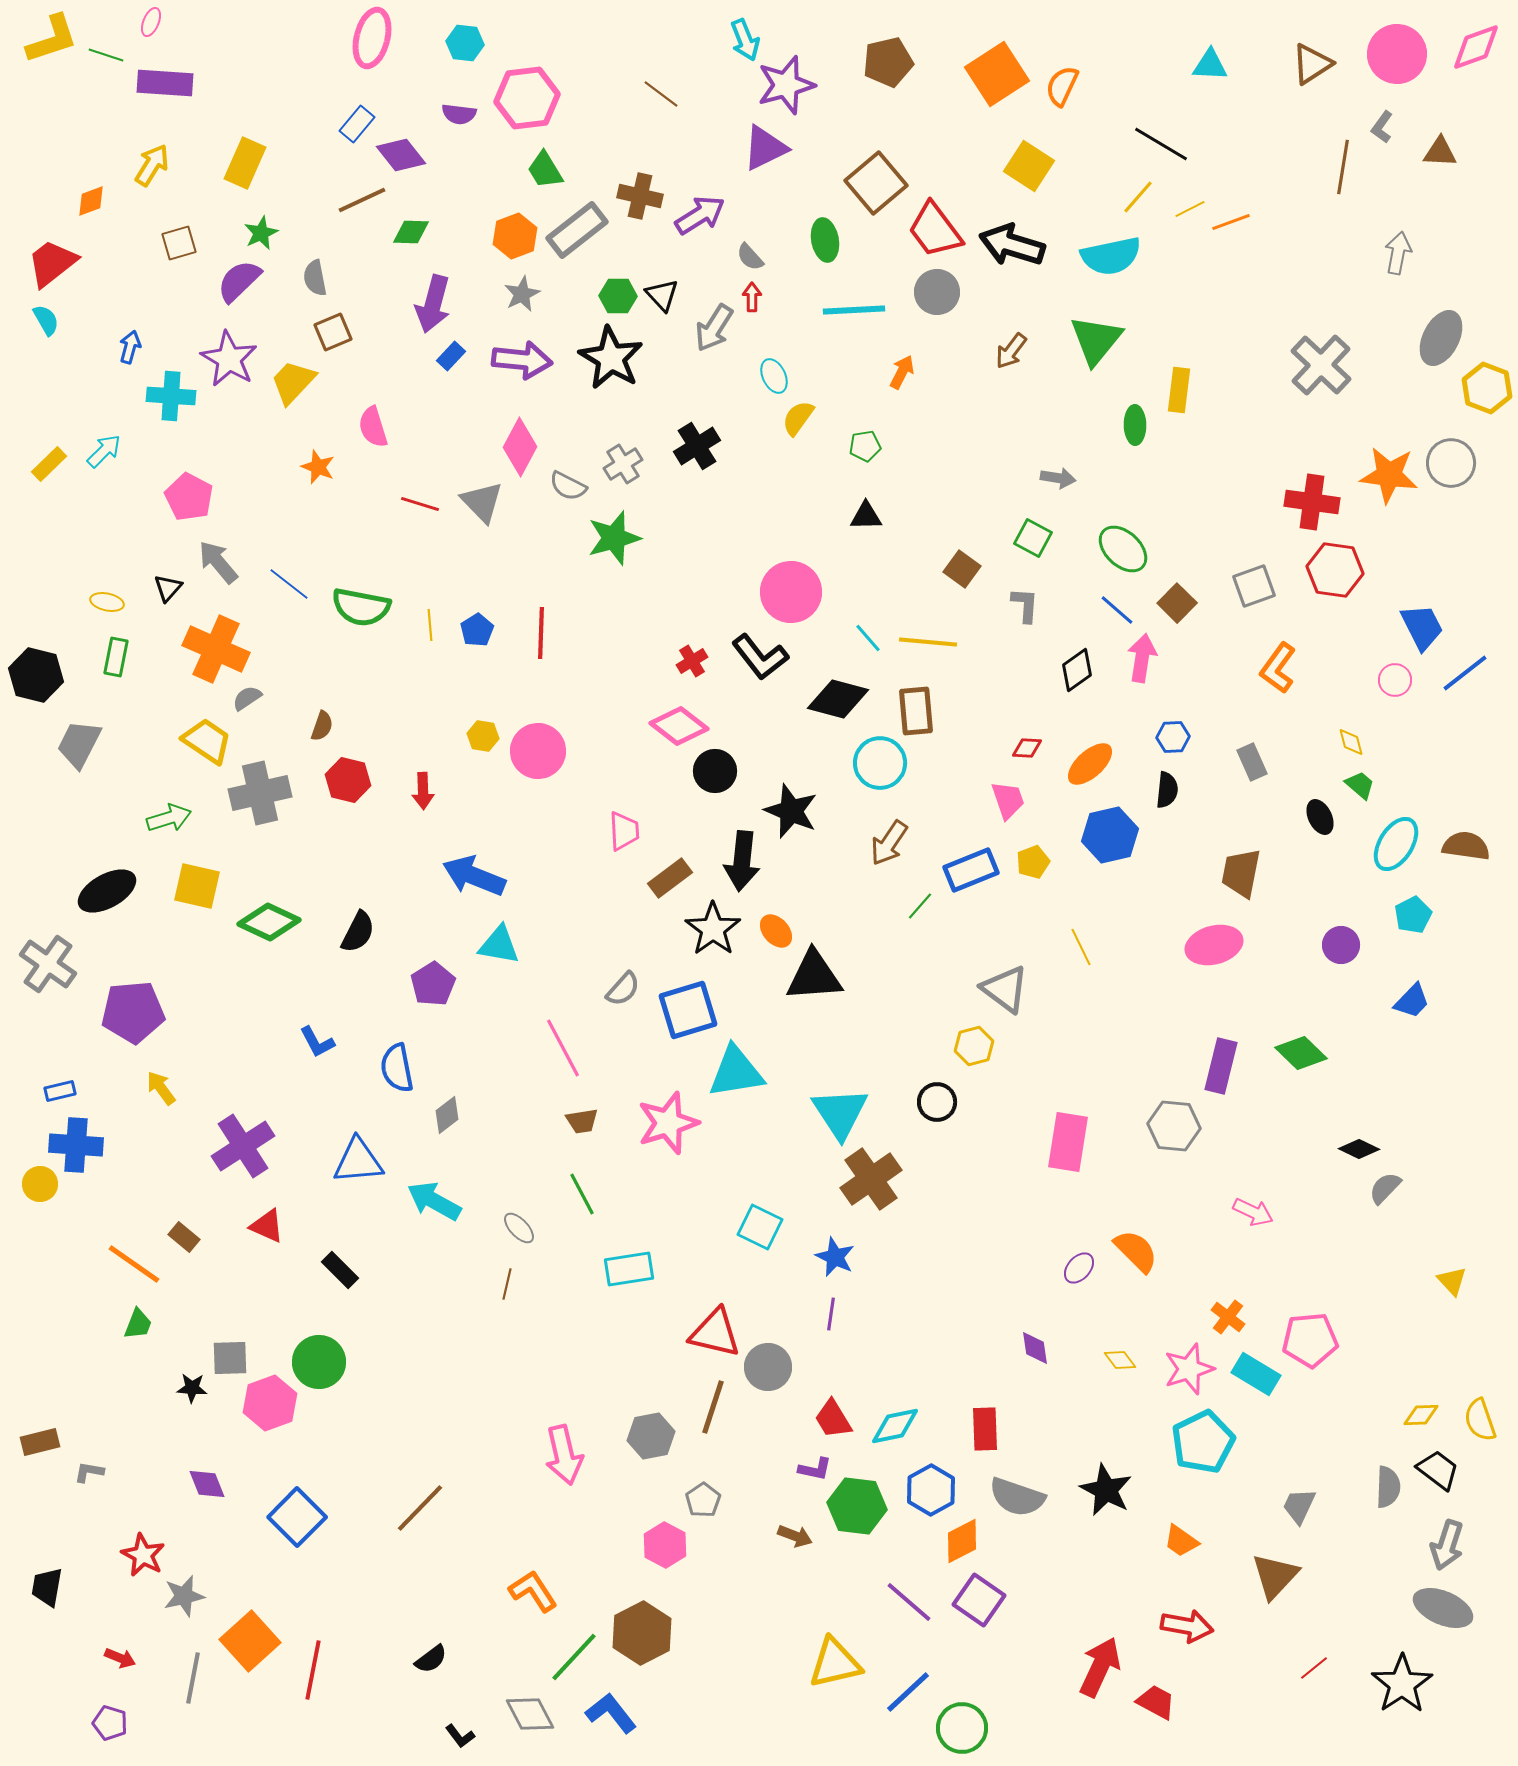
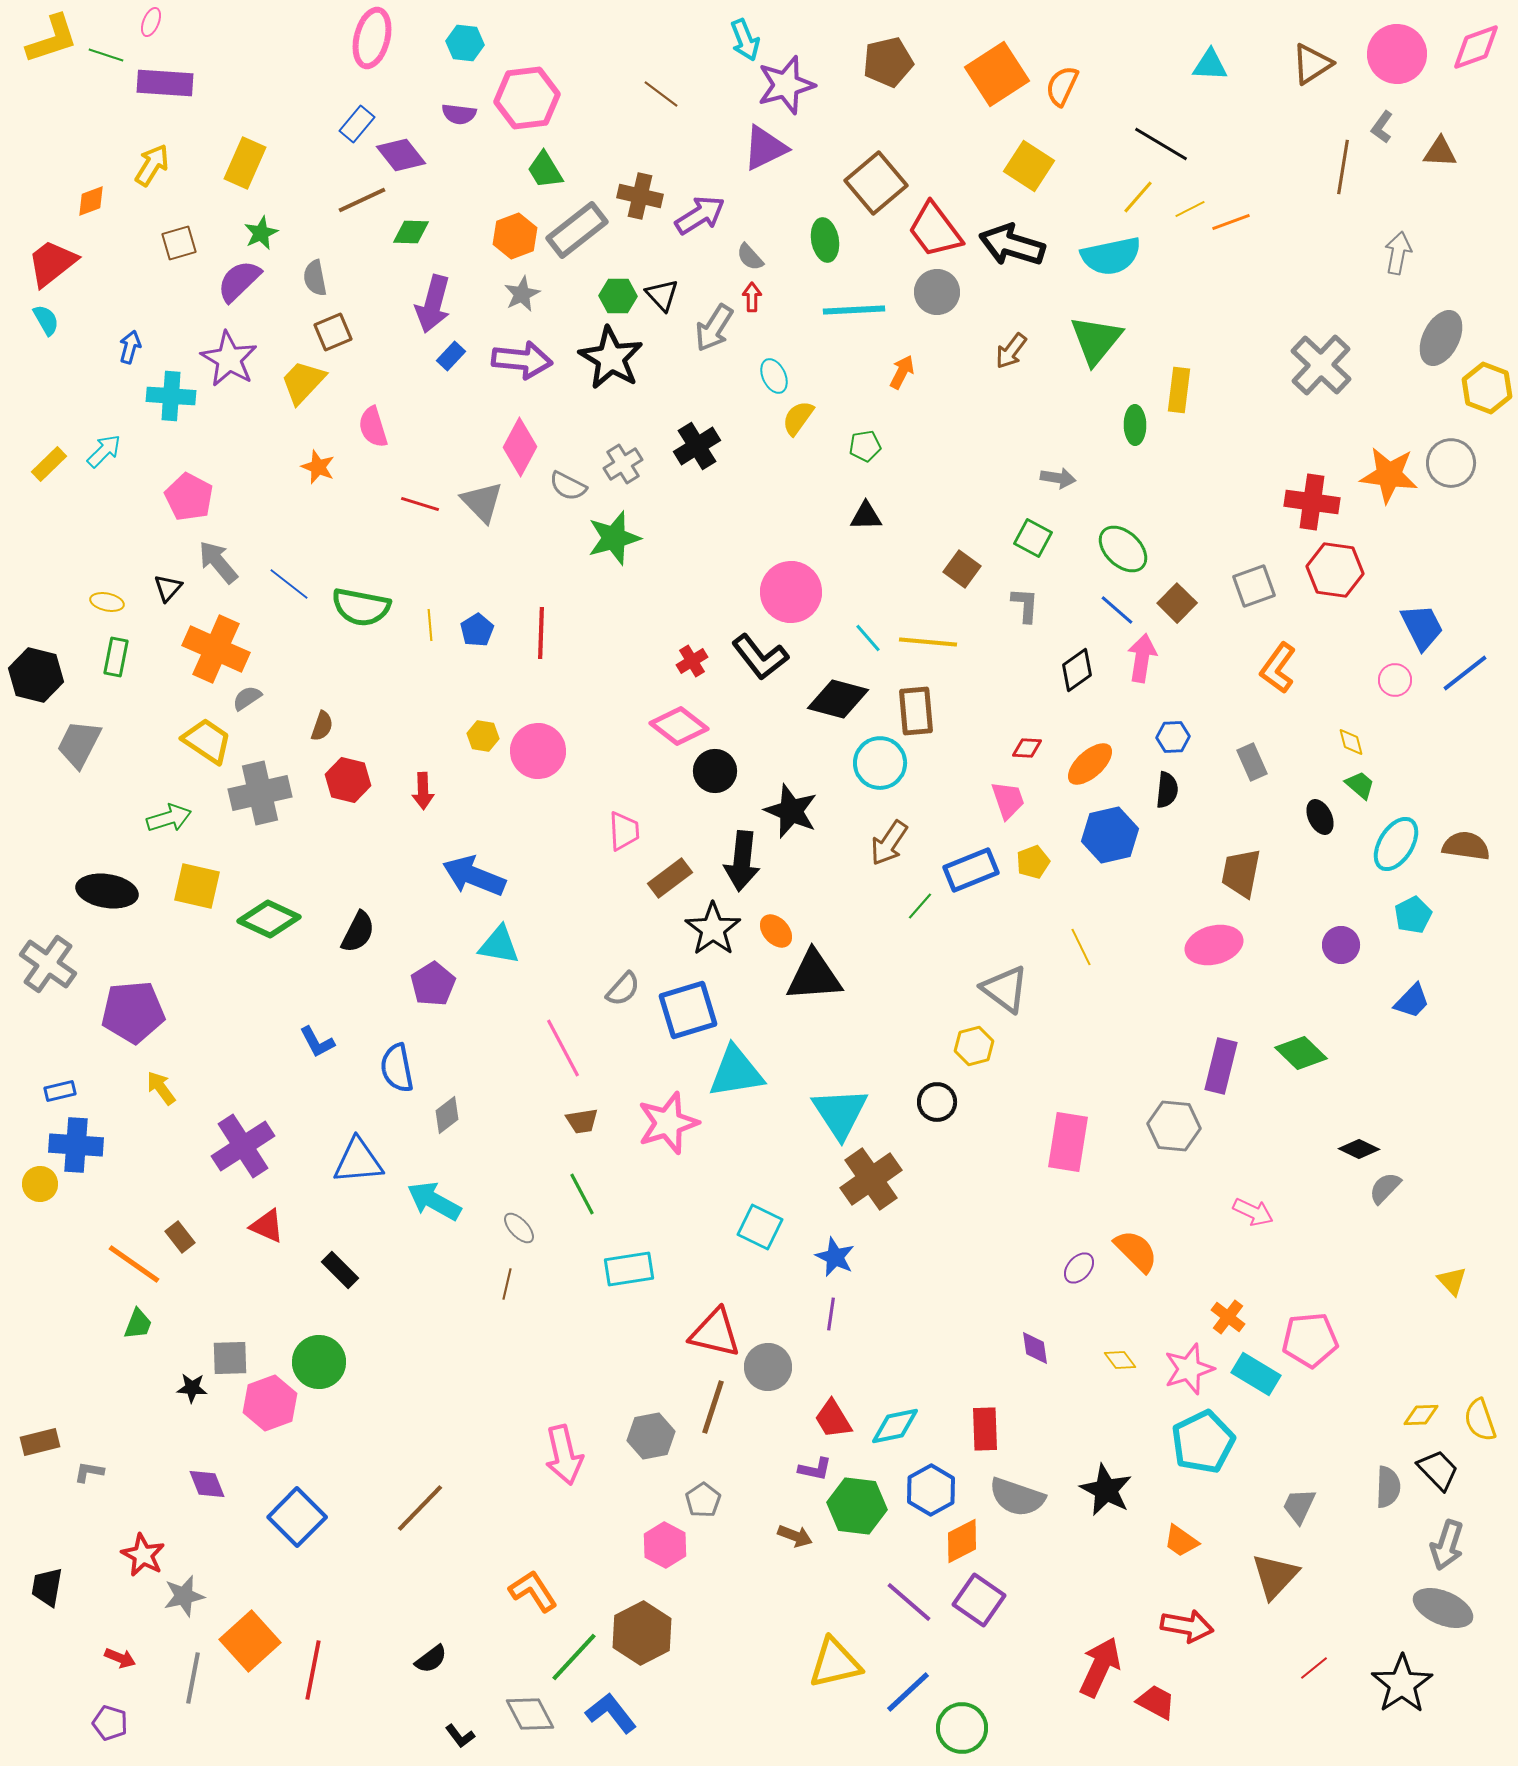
yellow trapezoid at (293, 382): moved 10 px right
black ellipse at (107, 891): rotated 38 degrees clockwise
green diamond at (269, 922): moved 3 px up
brown rectangle at (184, 1237): moved 4 px left; rotated 12 degrees clockwise
black trapezoid at (1438, 1470): rotated 9 degrees clockwise
